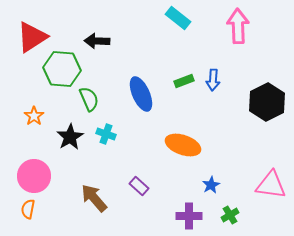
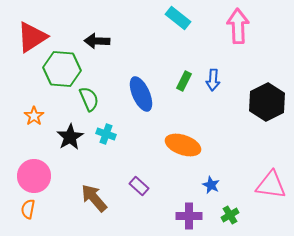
green rectangle: rotated 42 degrees counterclockwise
blue star: rotated 18 degrees counterclockwise
